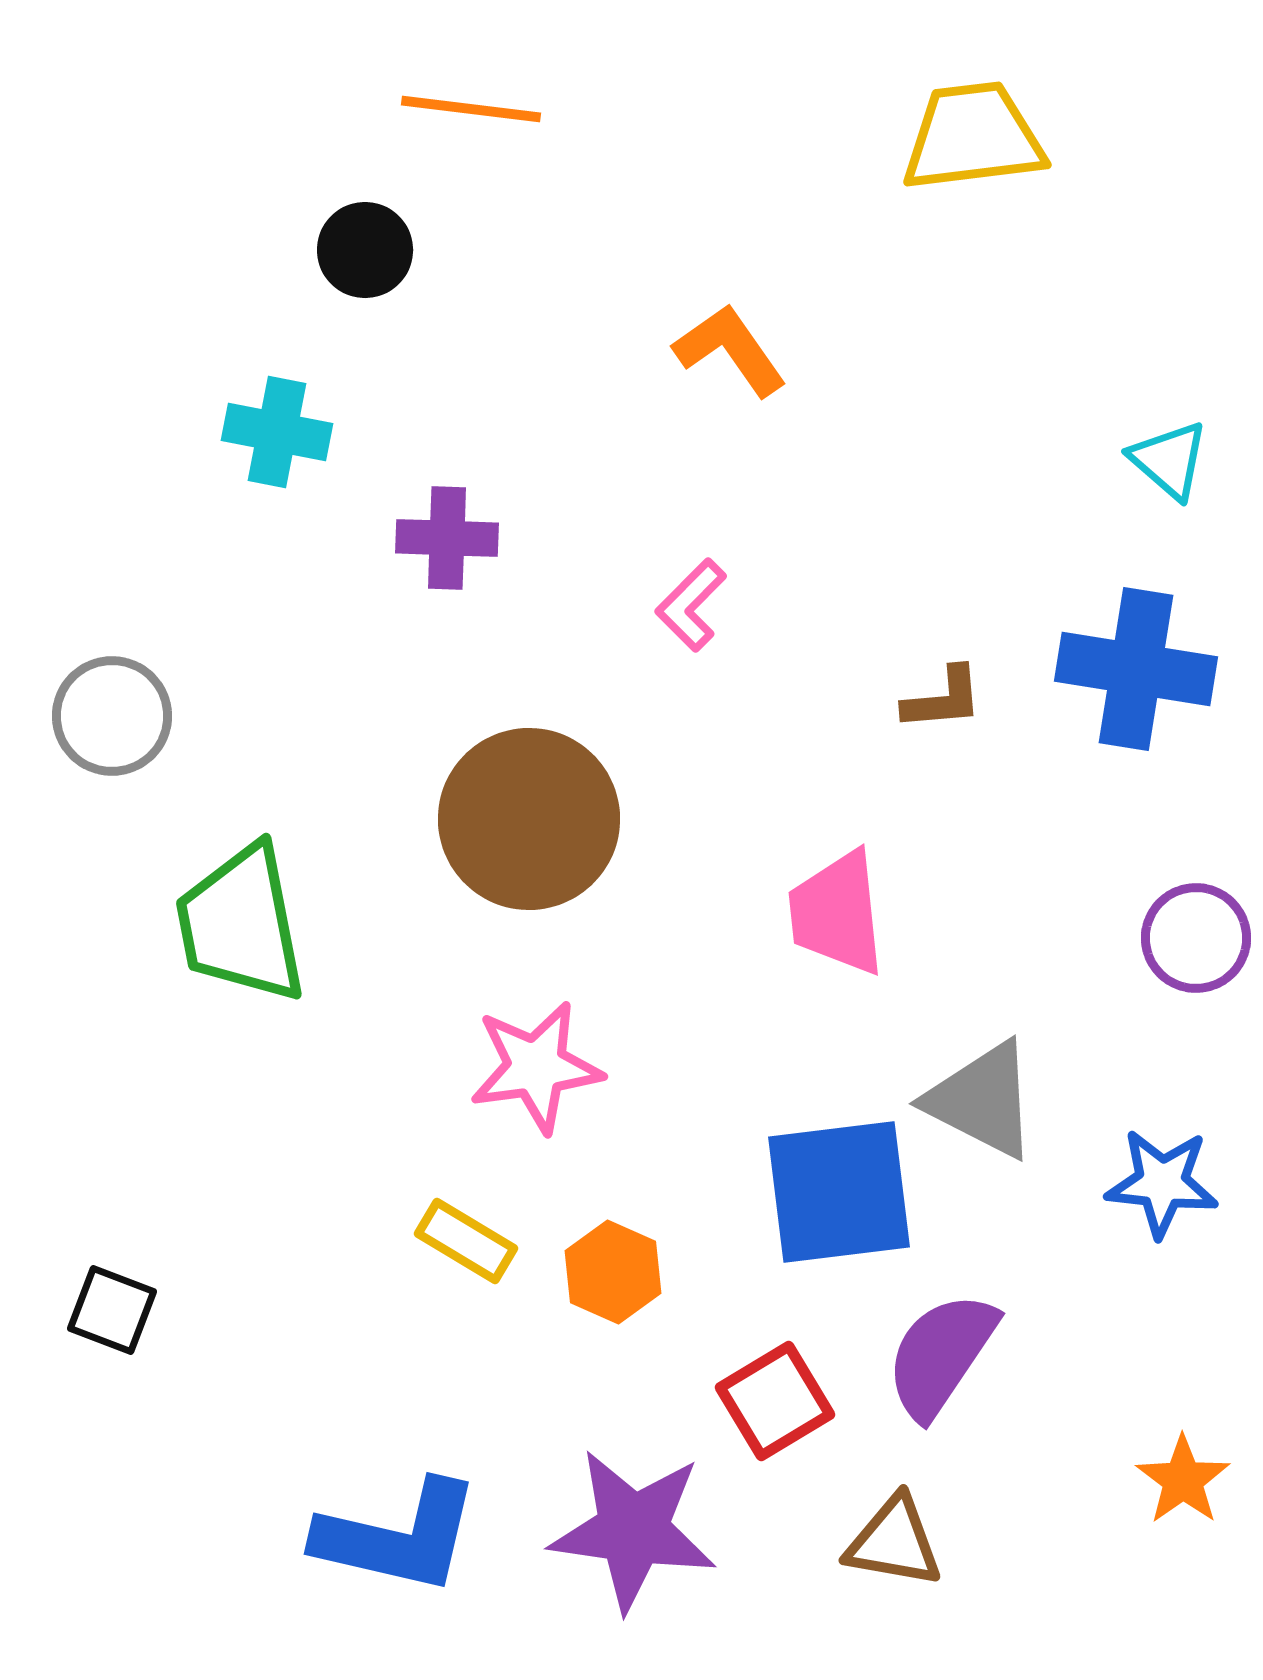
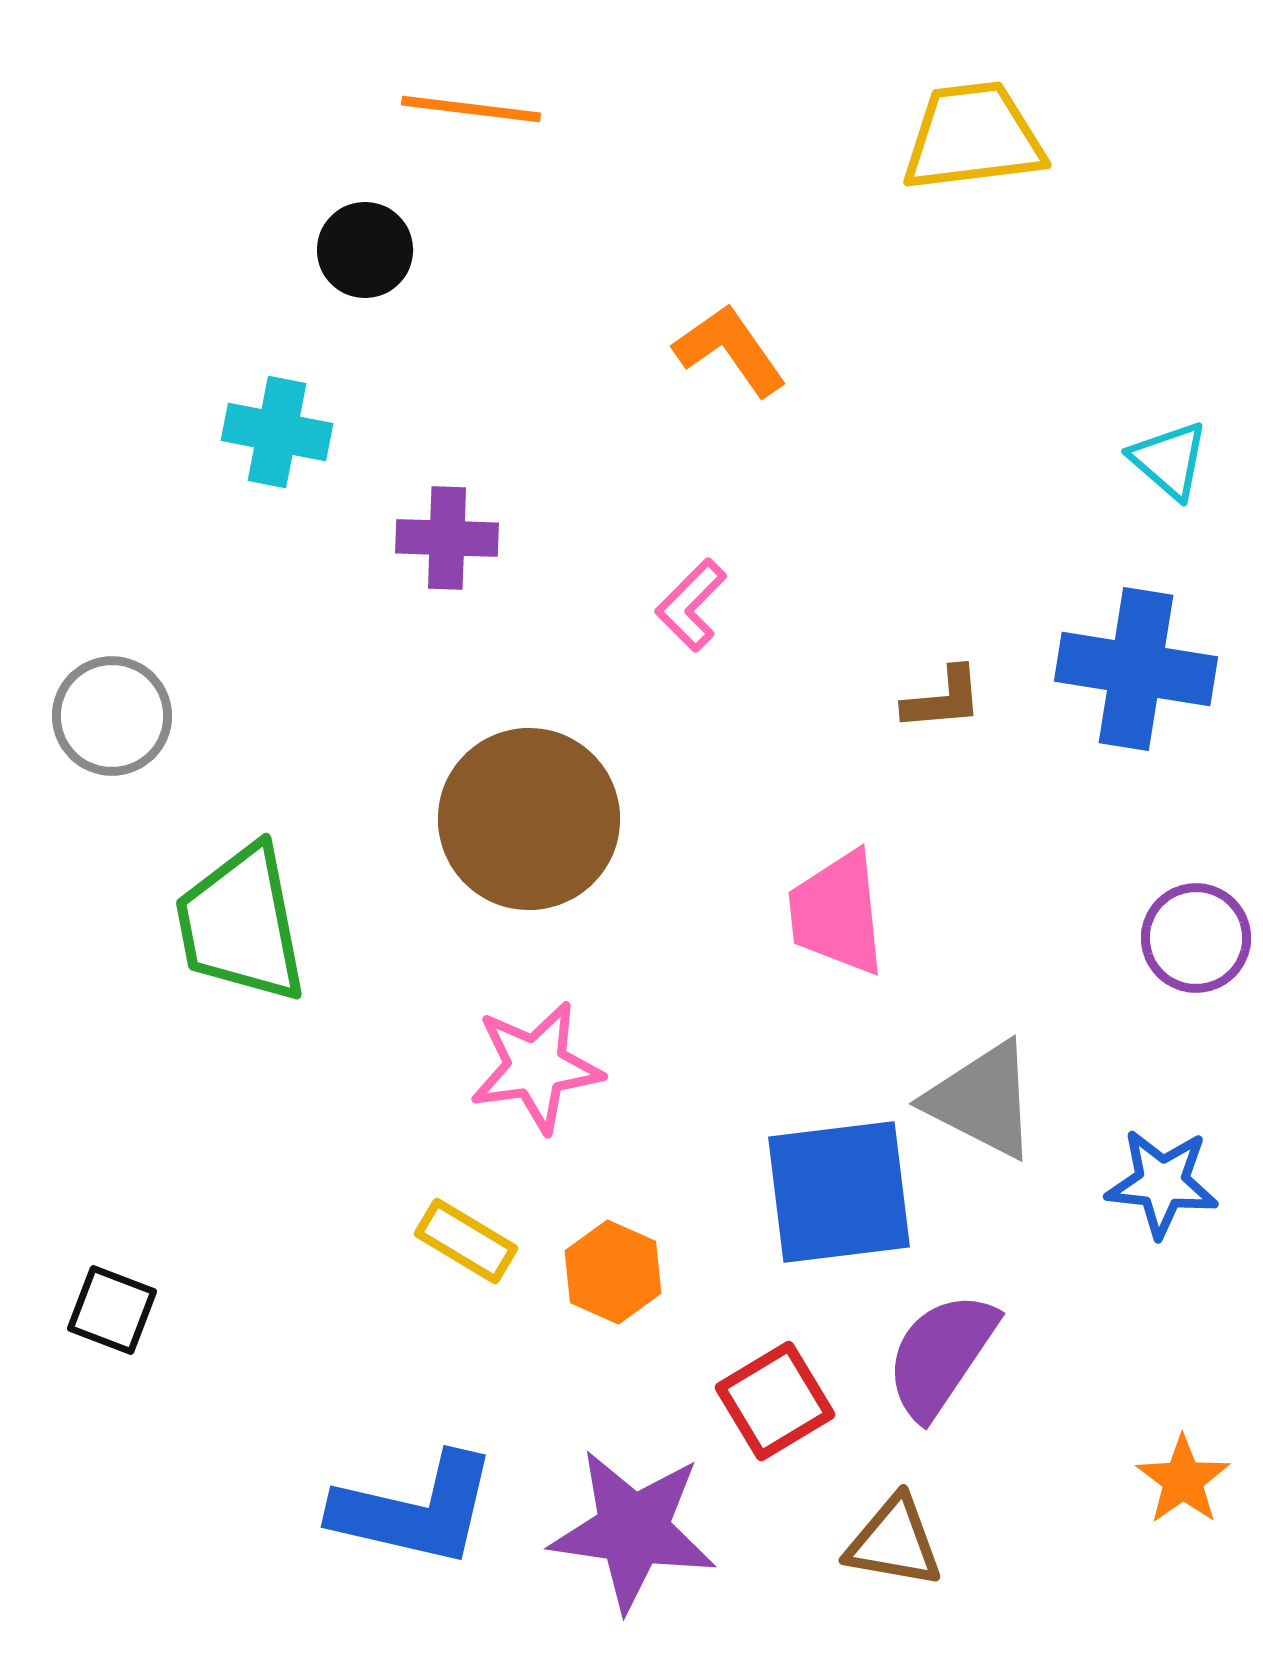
blue L-shape: moved 17 px right, 27 px up
